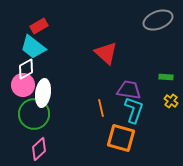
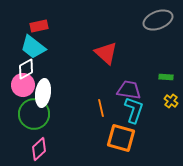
red rectangle: rotated 18 degrees clockwise
